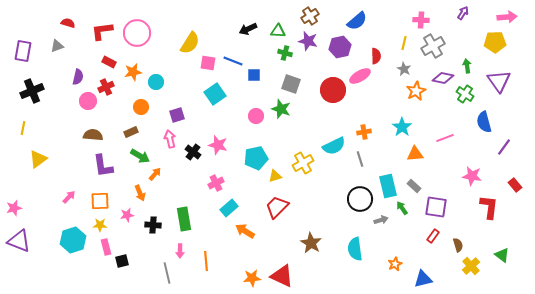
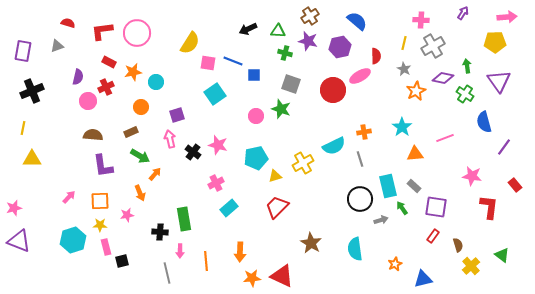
blue semicircle at (357, 21): rotated 100 degrees counterclockwise
yellow triangle at (38, 159): moved 6 px left; rotated 36 degrees clockwise
black cross at (153, 225): moved 7 px right, 7 px down
orange arrow at (245, 231): moved 5 px left, 21 px down; rotated 120 degrees counterclockwise
